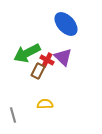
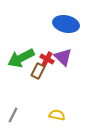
blue ellipse: rotated 35 degrees counterclockwise
green arrow: moved 6 px left, 5 px down
red cross: moved 1 px up
yellow semicircle: moved 12 px right, 11 px down; rotated 14 degrees clockwise
gray line: rotated 42 degrees clockwise
